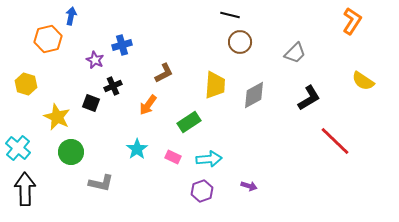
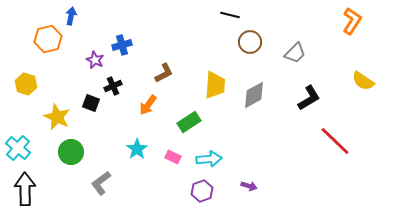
brown circle: moved 10 px right
gray L-shape: rotated 130 degrees clockwise
